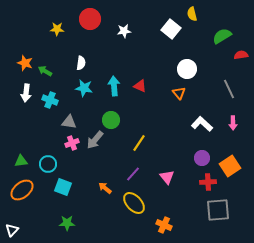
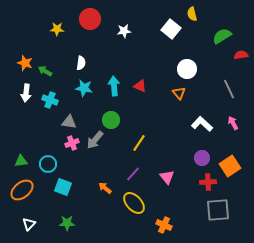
pink arrow: rotated 152 degrees clockwise
white triangle: moved 17 px right, 6 px up
